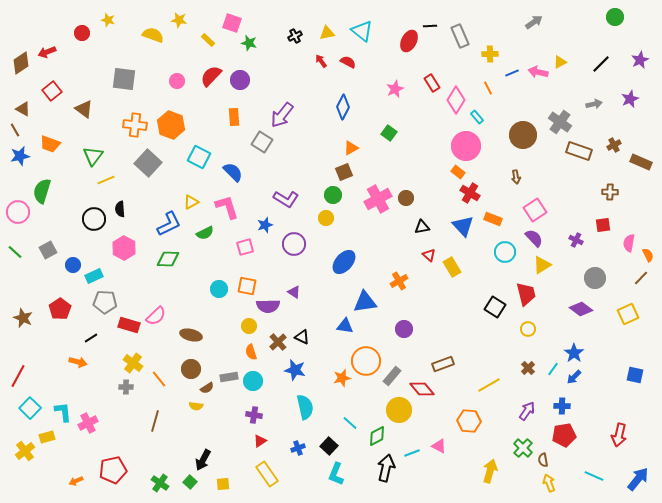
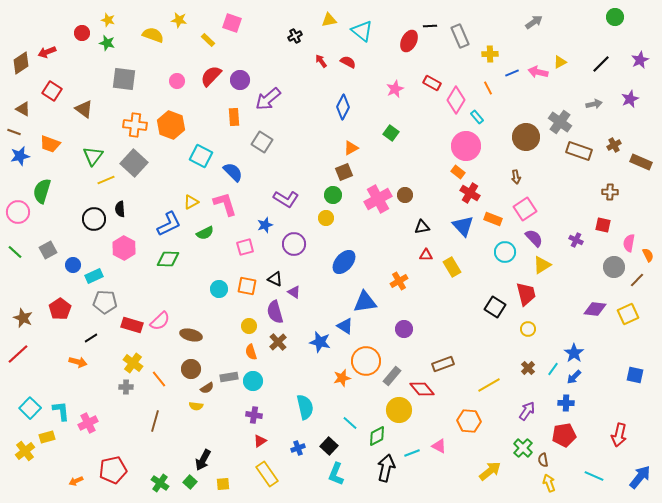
yellow triangle at (327, 33): moved 2 px right, 13 px up
green star at (249, 43): moved 142 px left
red rectangle at (432, 83): rotated 30 degrees counterclockwise
red square at (52, 91): rotated 18 degrees counterclockwise
purple arrow at (282, 115): moved 14 px left, 16 px up; rotated 12 degrees clockwise
brown line at (15, 130): moved 1 px left, 2 px down; rotated 40 degrees counterclockwise
green square at (389, 133): moved 2 px right
brown circle at (523, 135): moved 3 px right, 2 px down
cyan square at (199, 157): moved 2 px right, 1 px up
gray square at (148, 163): moved 14 px left
brown circle at (406, 198): moved 1 px left, 3 px up
pink L-shape at (227, 207): moved 2 px left, 3 px up
pink square at (535, 210): moved 10 px left, 1 px up
red square at (603, 225): rotated 21 degrees clockwise
red triangle at (429, 255): moved 3 px left; rotated 40 degrees counterclockwise
gray circle at (595, 278): moved 19 px right, 11 px up
brown line at (641, 278): moved 4 px left, 2 px down
purple semicircle at (268, 306): moved 7 px right, 6 px down; rotated 75 degrees clockwise
purple diamond at (581, 309): moved 14 px right; rotated 30 degrees counterclockwise
pink semicircle at (156, 316): moved 4 px right, 5 px down
red rectangle at (129, 325): moved 3 px right
blue triangle at (345, 326): rotated 24 degrees clockwise
black triangle at (302, 337): moved 27 px left, 58 px up
blue star at (295, 370): moved 25 px right, 28 px up
red line at (18, 376): moved 22 px up; rotated 20 degrees clockwise
blue cross at (562, 406): moved 4 px right, 3 px up
cyan L-shape at (63, 412): moved 2 px left, 1 px up
yellow arrow at (490, 471): rotated 35 degrees clockwise
blue arrow at (638, 479): moved 2 px right, 2 px up
